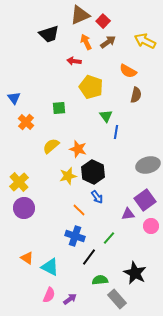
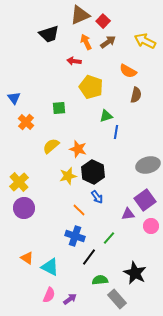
green triangle: rotated 48 degrees clockwise
